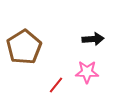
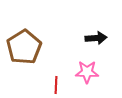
black arrow: moved 3 px right, 1 px up
red line: rotated 36 degrees counterclockwise
